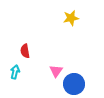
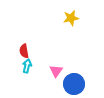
red semicircle: moved 1 px left
cyan arrow: moved 12 px right, 6 px up
